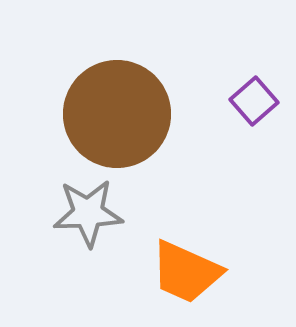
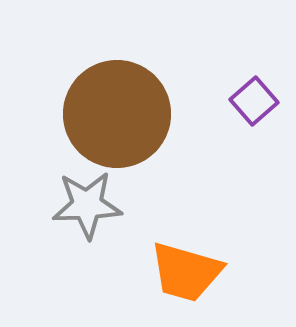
gray star: moved 1 px left, 8 px up
orange trapezoid: rotated 8 degrees counterclockwise
